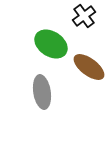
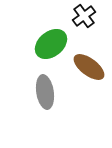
green ellipse: rotated 72 degrees counterclockwise
gray ellipse: moved 3 px right
